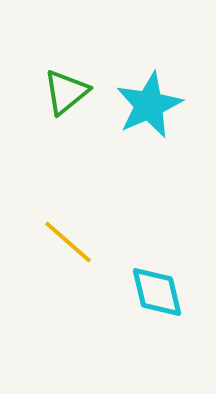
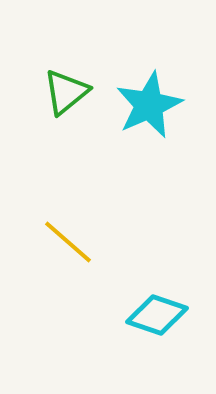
cyan diamond: moved 23 px down; rotated 58 degrees counterclockwise
